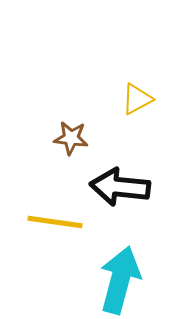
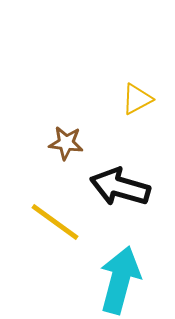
brown star: moved 5 px left, 5 px down
black arrow: rotated 10 degrees clockwise
yellow line: rotated 28 degrees clockwise
